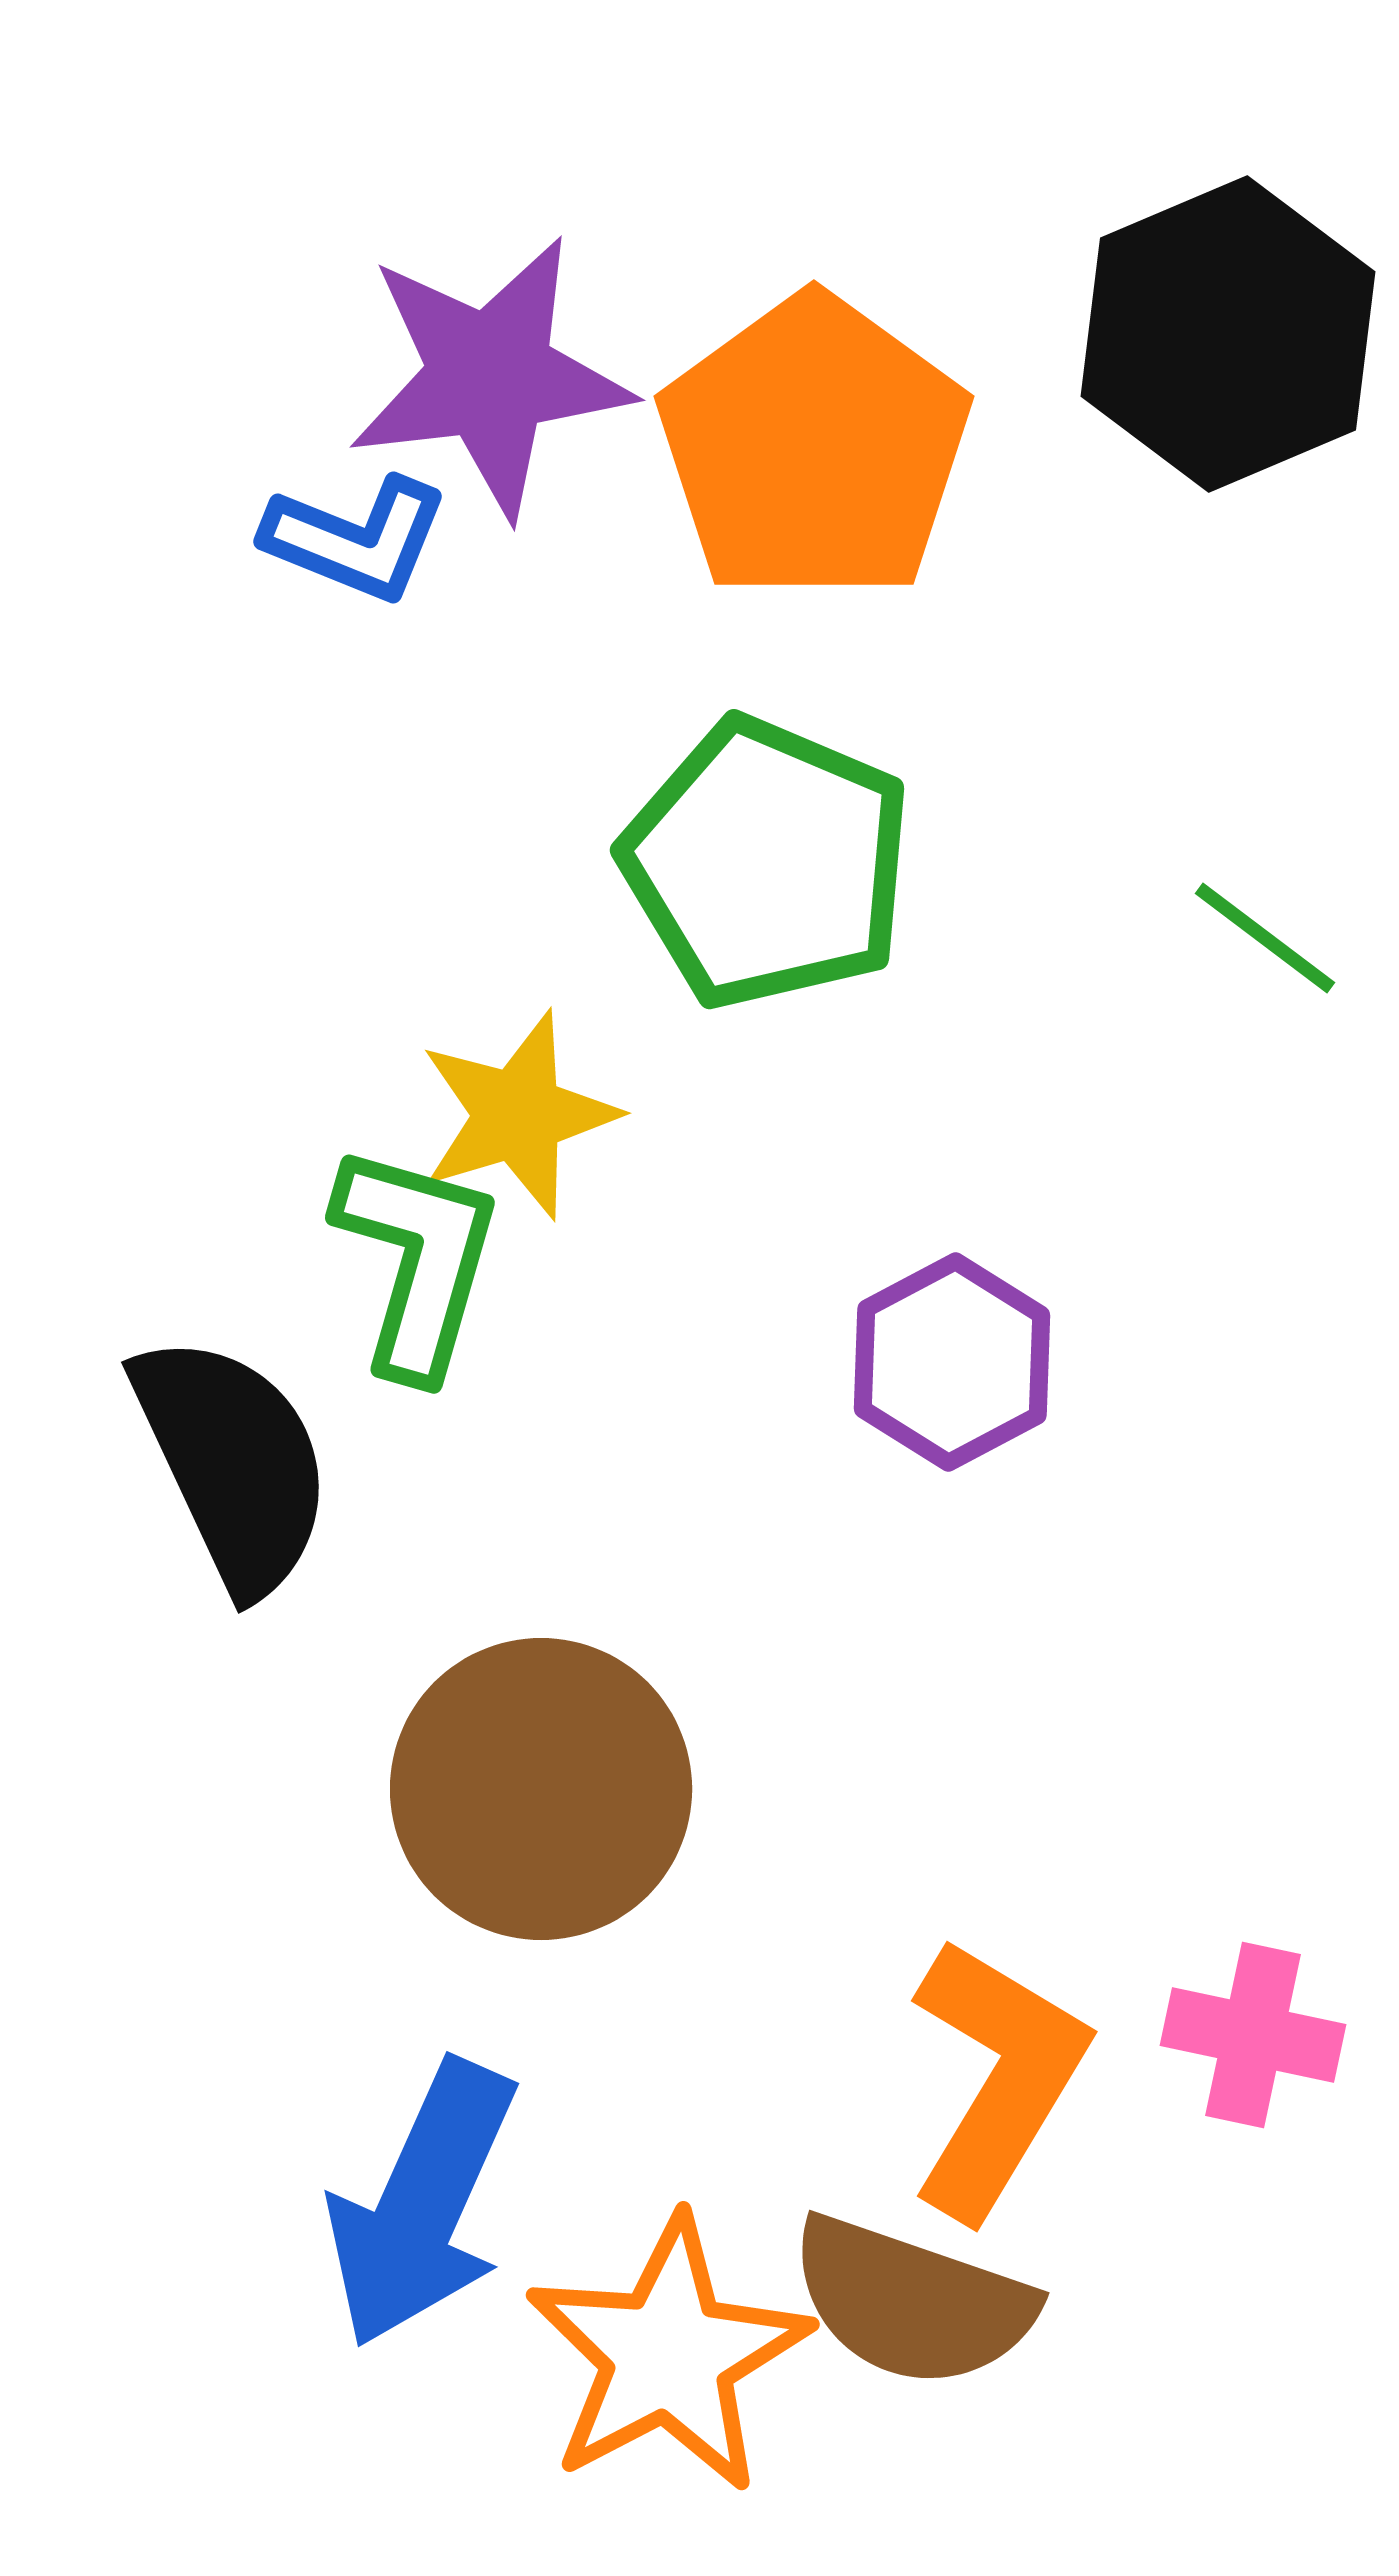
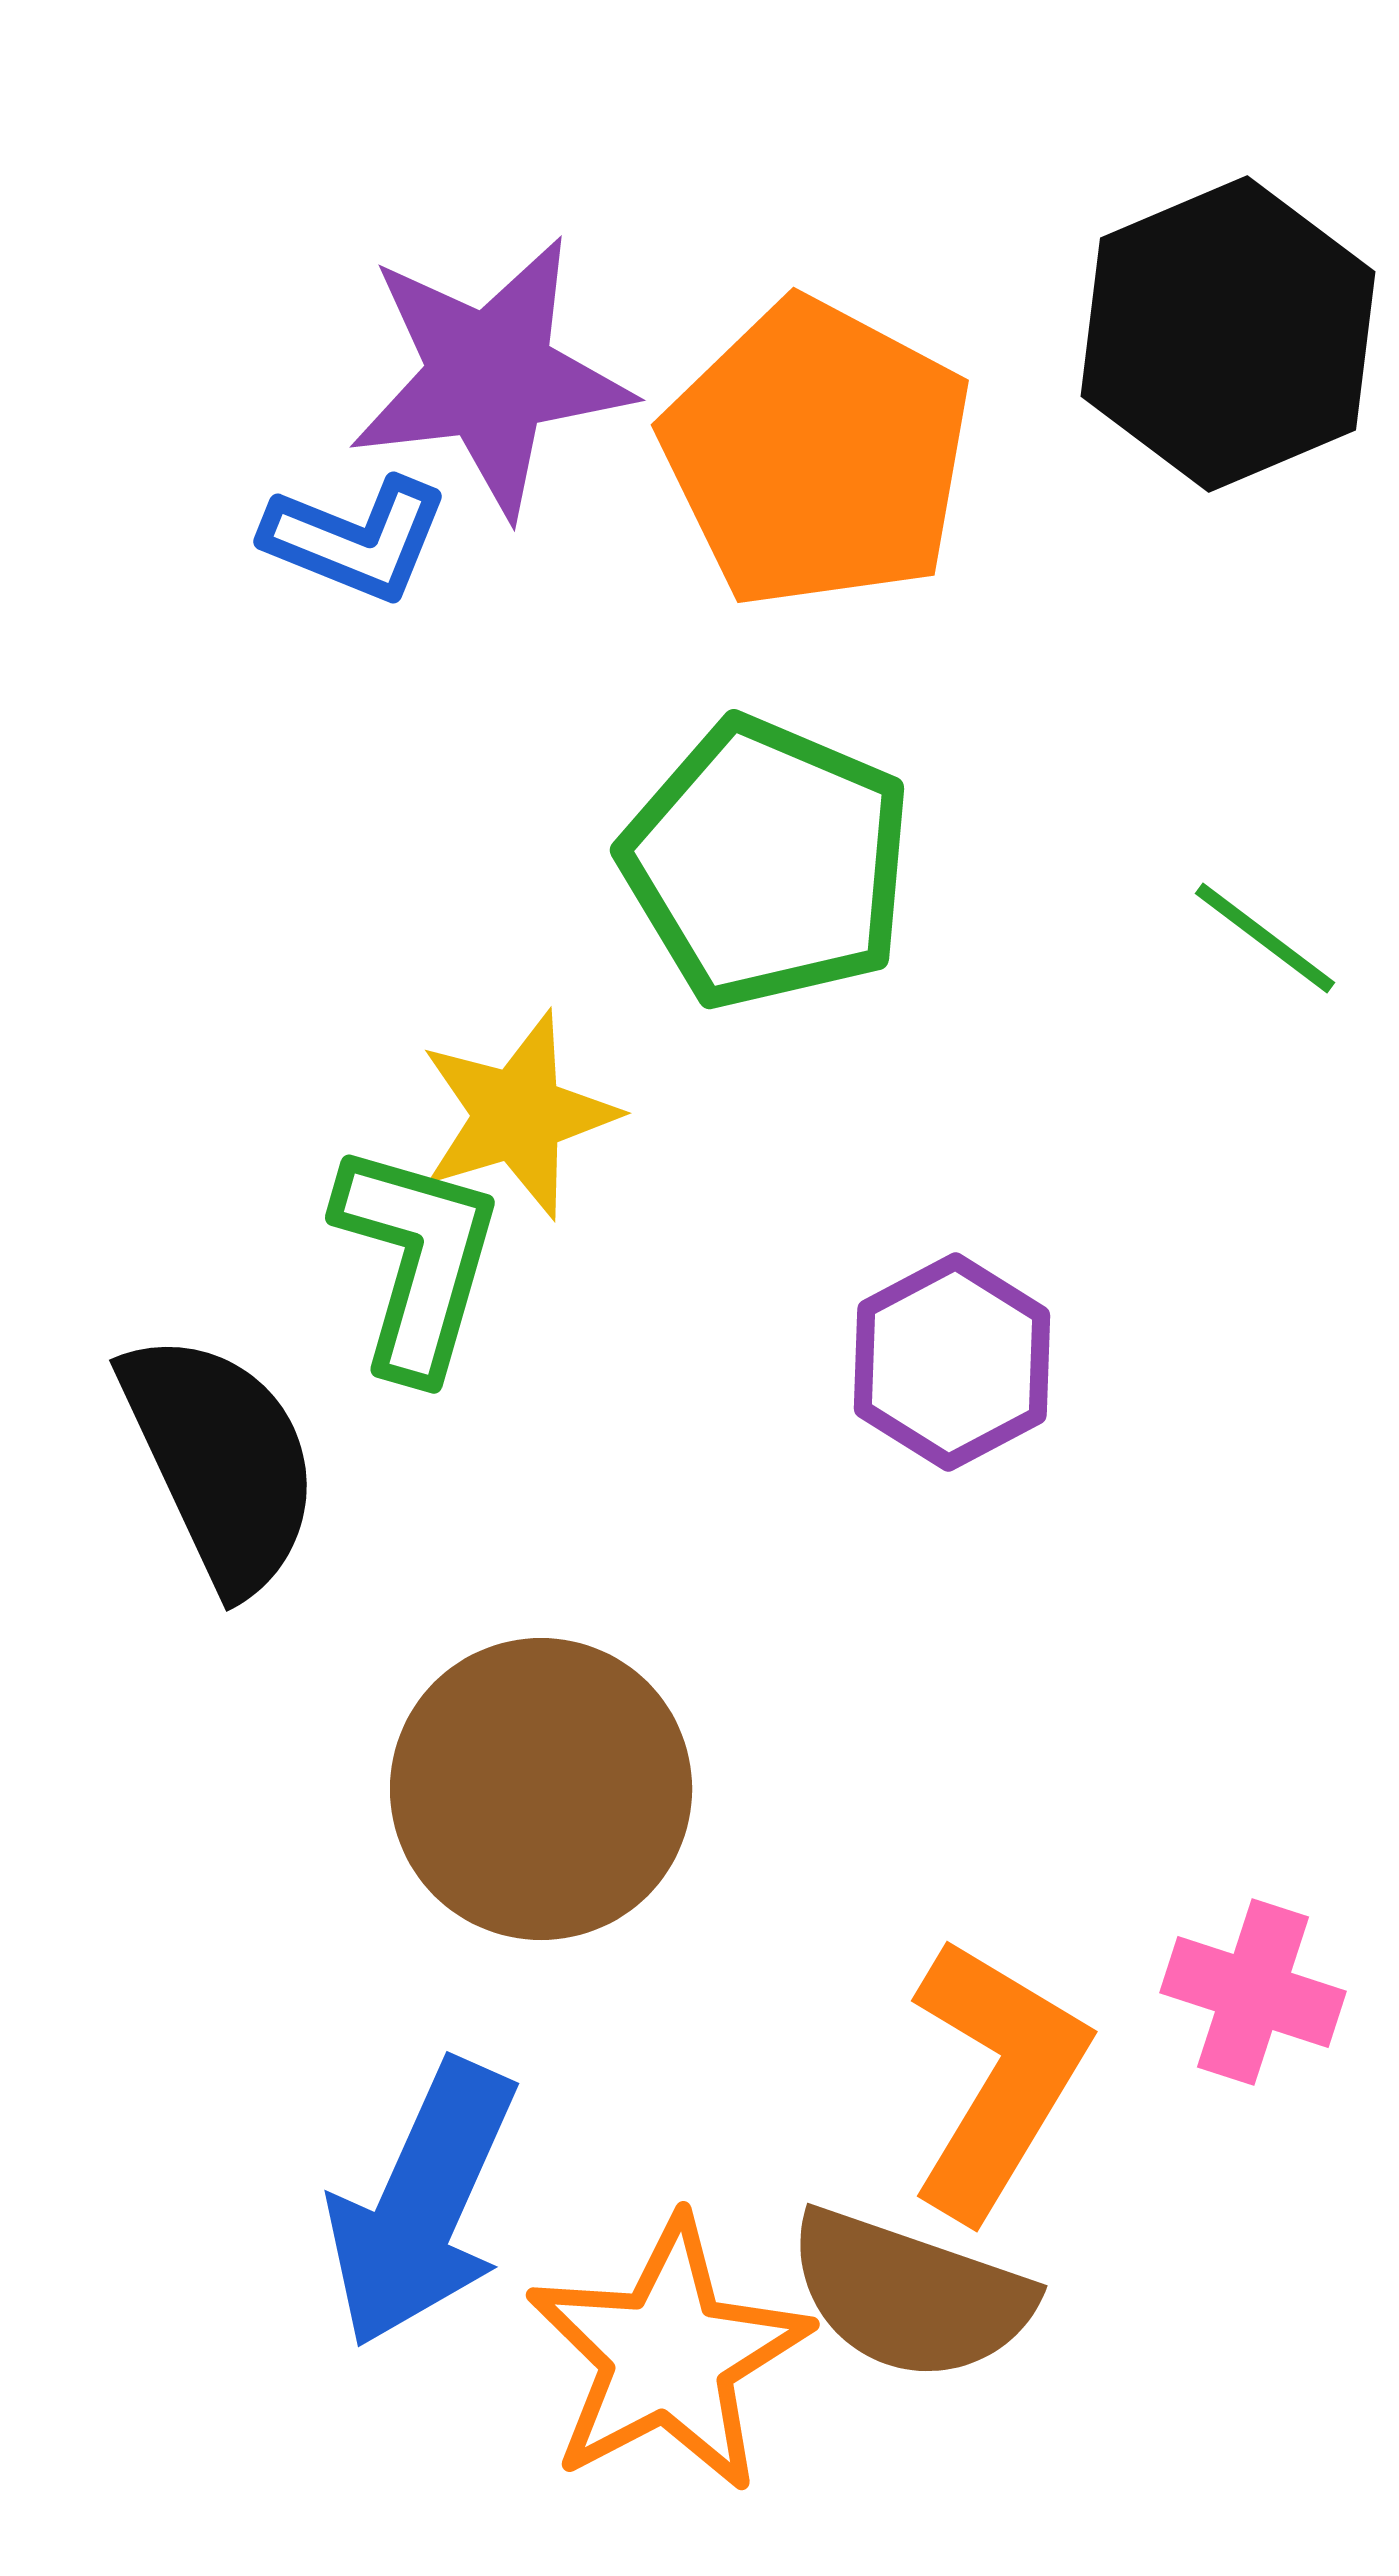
orange pentagon: moved 3 px right, 6 px down; rotated 8 degrees counterclockwise
black semicircle: moved 12 px left, 2 px up
pink cross: moved 43 px up; rotated 6 degrees clockwise
brown semicircle: moved 2 px left, 7 px up
